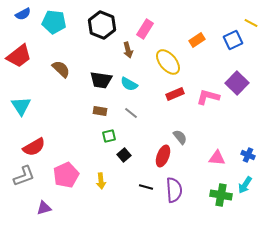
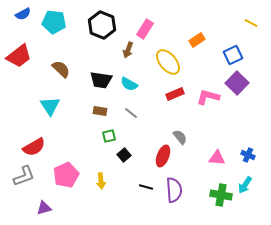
blue square: moved 15 px down
brown arrow: rotated 35 degrees clockwise
cyan triangle: moved 29 px right
